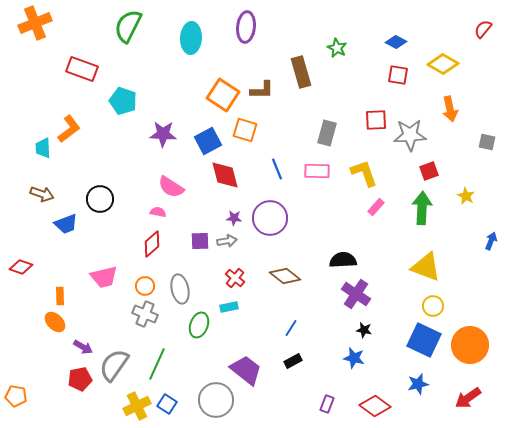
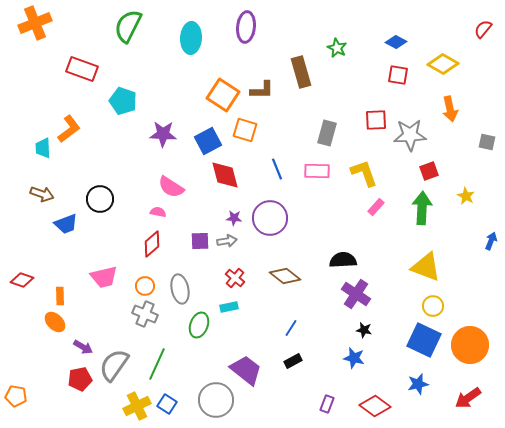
red diamond at (21, 267): moved 1 px right, 13 px down
